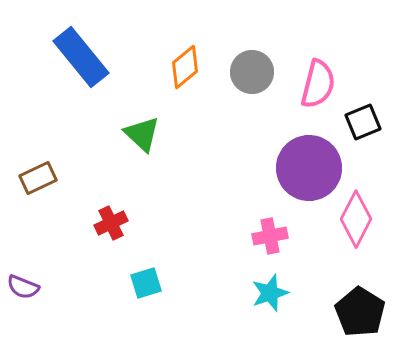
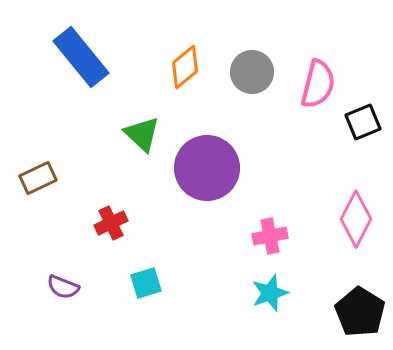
purple circle: moved 102 px left
purple semicircle: moved 40 px right
